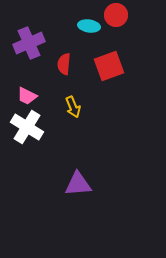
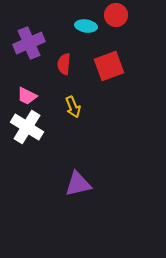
cyan ellipse: moved 3 px left
purple triangle: rotated 8 degrees counterclockwise
